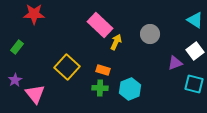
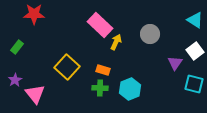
purple triangle: rotated 35 degrees counterclockwise
